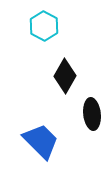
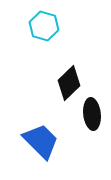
cyan hexagon: rotated 12 degrees counterclockwise
black diamond: moved 4 px right, 7 px down; rotated 16 degrees clockwise
